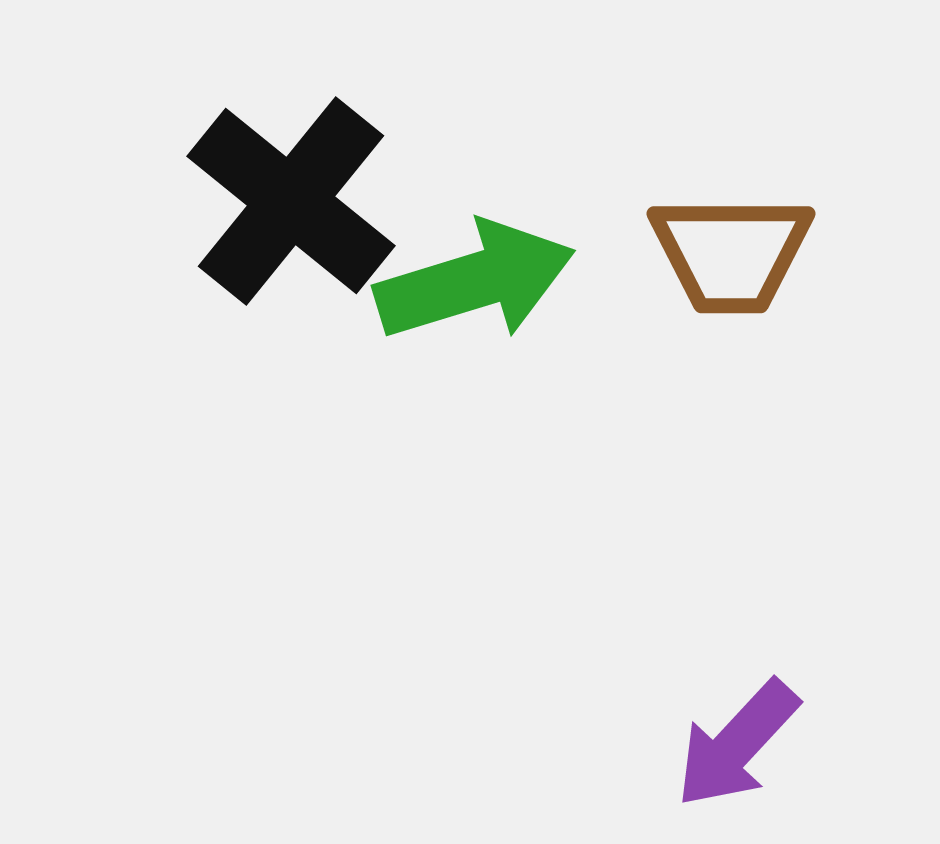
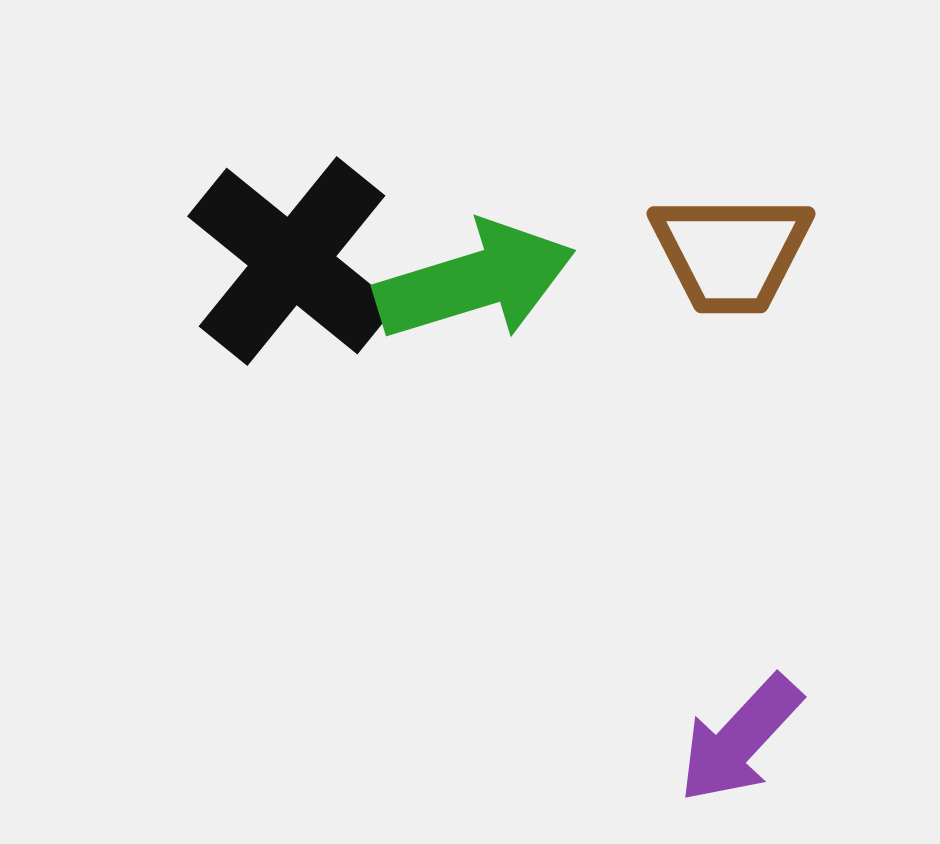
black cross: moved 1 px right, 60 px down
purple arrow: moved 3 px right, 5 px up
